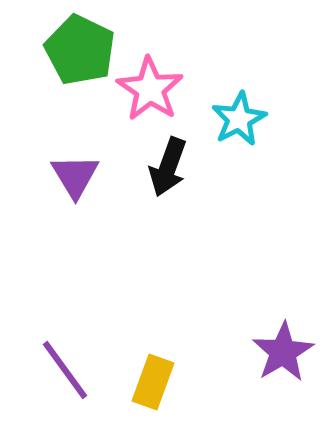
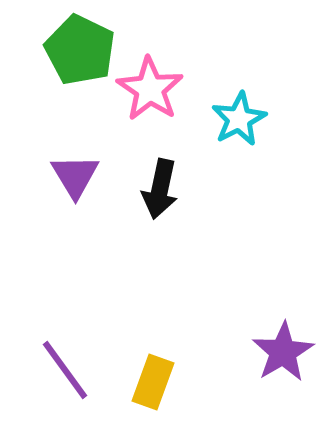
black arrow: moved 8 px left, 22 px down; rotated 8 degrees counterclockwise
